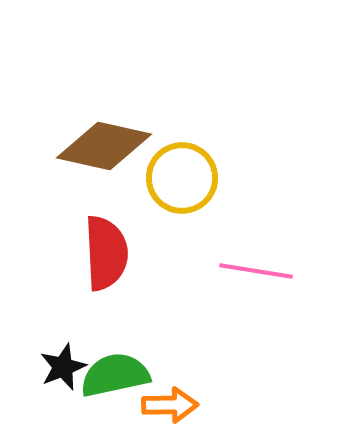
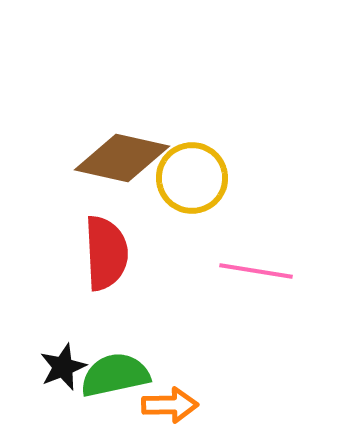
brown diamond: moved 18 px right, 12 px down
yellow circle: moved 10 px right
